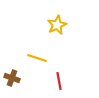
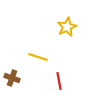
yellow star: moved 10 px right, 2 px down
yellow line: moved 1 px right, 1 px up
